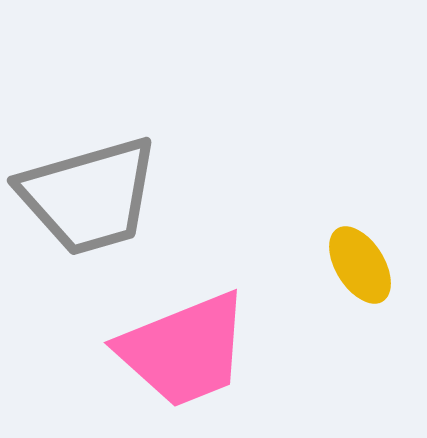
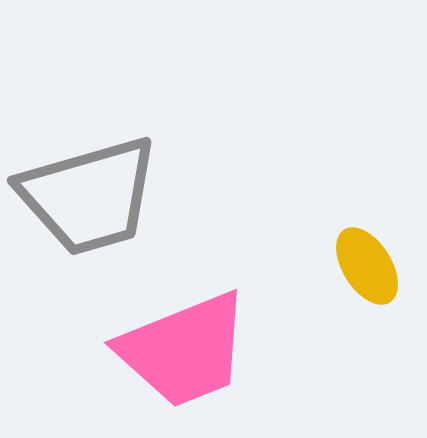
yellow ellipse: moved 7 px right, 1 px down
